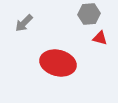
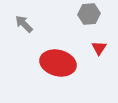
gray arrow: moved 1 px down; rotated 90 degrees clockwise
red triangle: moved 1 px left, 10 px down; rotated 49 degrees clockwise
